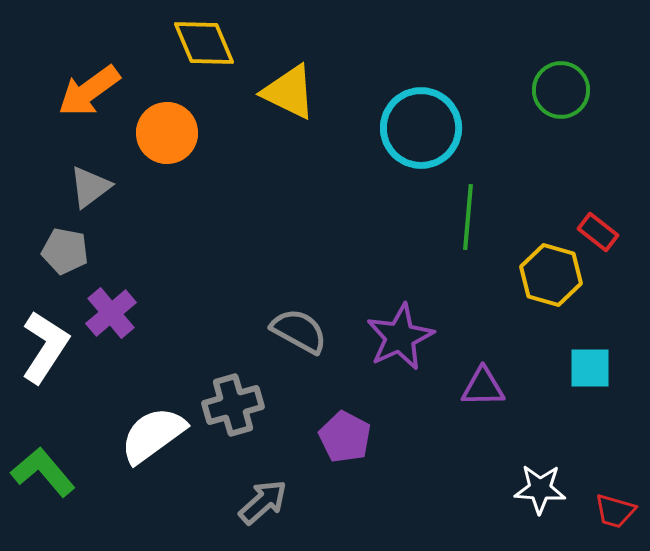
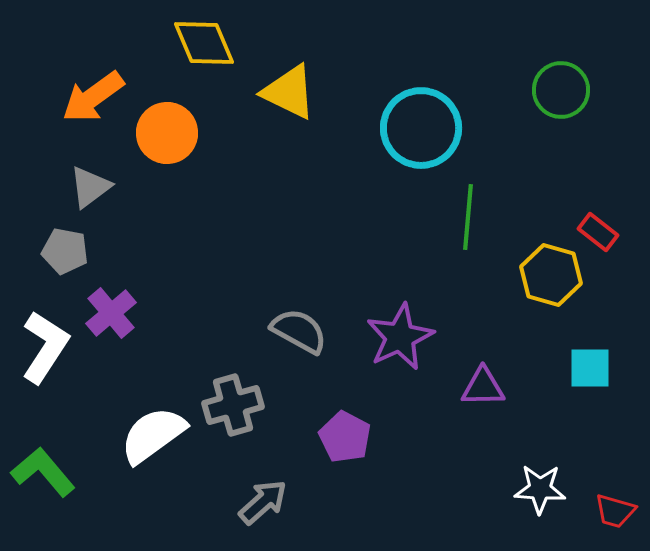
orange arrow: moved 4 px right, 6 px down
